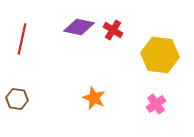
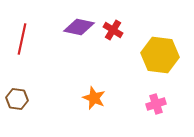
pink cross: rotated 18 degrees clockwise
